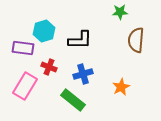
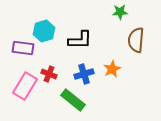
red cross: moved 7 px down
blue cross: moved 1 px right
orange star: moved 9 px left, 18 px up
